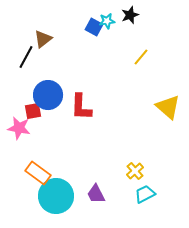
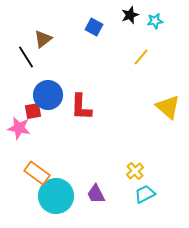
cyan star: moved 48 px right
black line: rotated 60 degrees counterclockwise
orange rectangle: moved 1 px left
